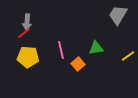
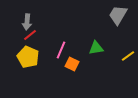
red line: moved 6 px right, 2 px down
pink line: rotated 36 degrees clockwise
yellow pentagon: rotated 20 degrees clockwise
orange square: moved 6 px left; rotated 24 degrees counterclockwise
